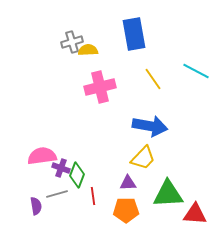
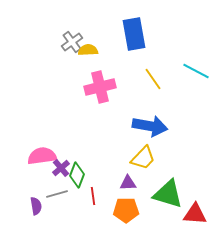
gray cross: rotated 20 degrees counterclockwise
purple cross: rotated 30 degrees clockwise
green triangle: rotated 20 degrees clockwise
